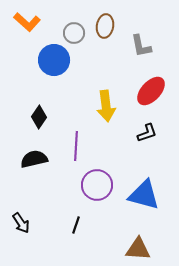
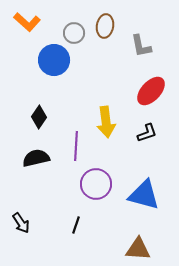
yellow arrow: moved 16 px down
black semicircle: moved 2 px right, 1 px up
purple circle: moved 1 px left, 1 px up
